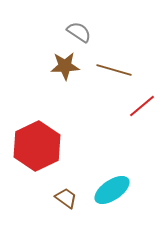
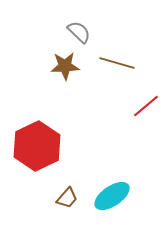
gray semicircle: rotated 10 degrees clockwise
brown line: moved 3 px right, 7 px up
red line: moved 4 px right
cyan ellipse: moved 6 px down
brown trapezoid: moved 1 px right; rotated 95 degrees clockwise
